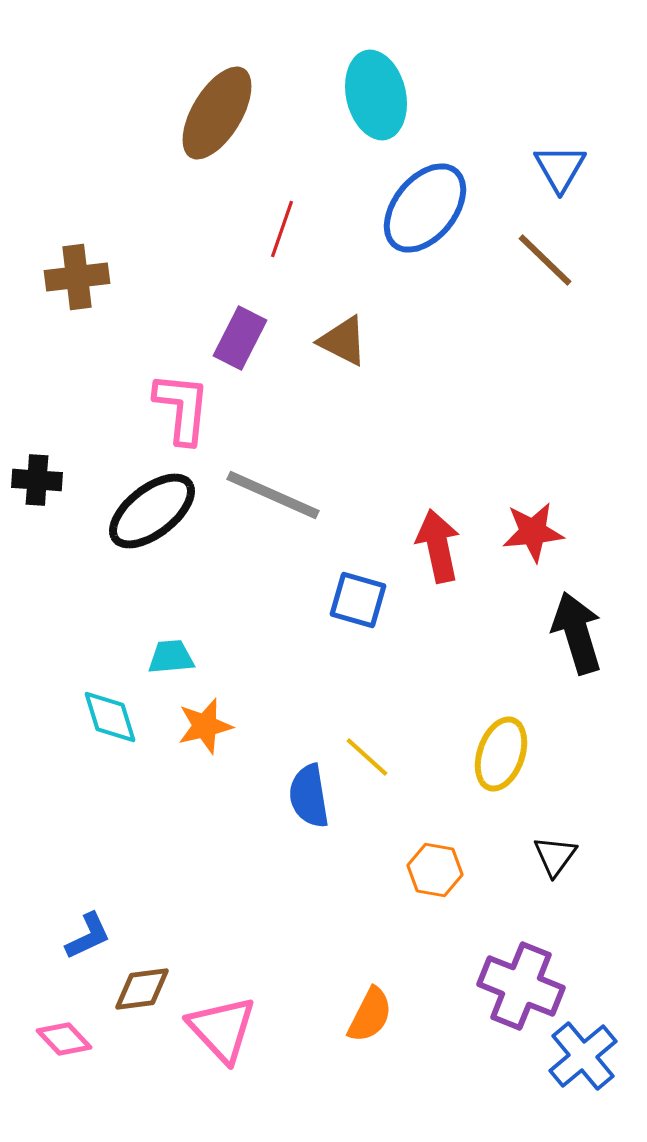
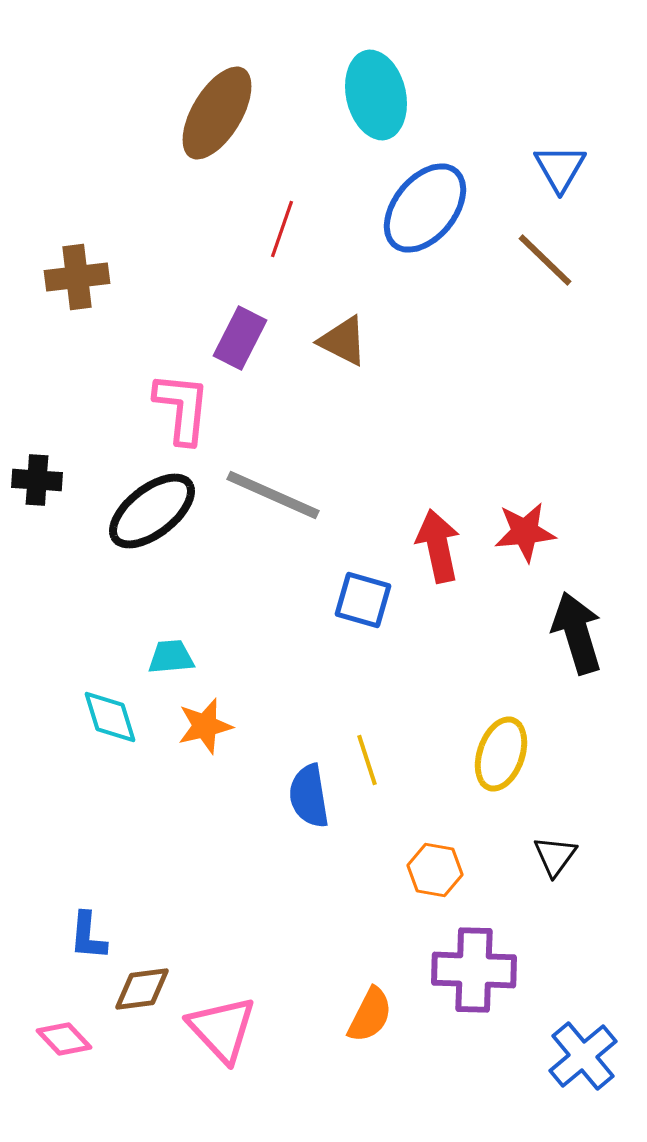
red star: moved 8 px left
blue square: moved 5 px right
yellow line: moved 3 px down; rotated 30 degrees clockwise
blue L-shape: rotated 120 degrees clockwise
purple cross: moved 47 px left, 16 px up; rotated 20 degrees counterclockwise
